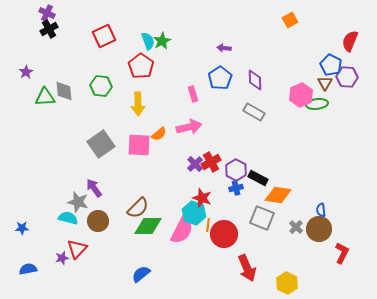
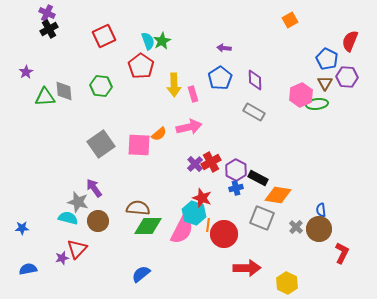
blue pentagon at (331, 65): moved 4 px left, 6 px up
yellow arrow at (138, 104): moved 36 px right, 19 px up
brown semicircle at (138, 208): rotated 130 degrees counterclockwise
red arrow at (247, 268): rotated 68 degrees counterclockwise
